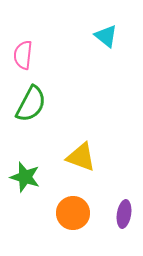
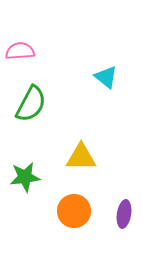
cyan triangle: moved 41 px down
pink semicircle: moved 3 px left, 4 px up; rotated 80 degrees clockwise
yellow triangle: rotated 20 degrees counterclockwise
green star: rotated 24 degrees counterclockwise
orange circle: moved 1 px right, 2 px up
